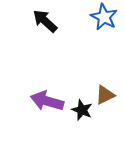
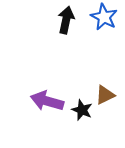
black arrow: moved 21 px right, 1 px up; rotated 60 degrees clockwise
